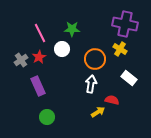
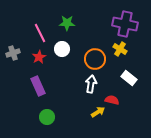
green star: moved 5 px left, 6 px up
gray cross: moved 8 px left, 7 px up; rotated 16 degrees clockwise
